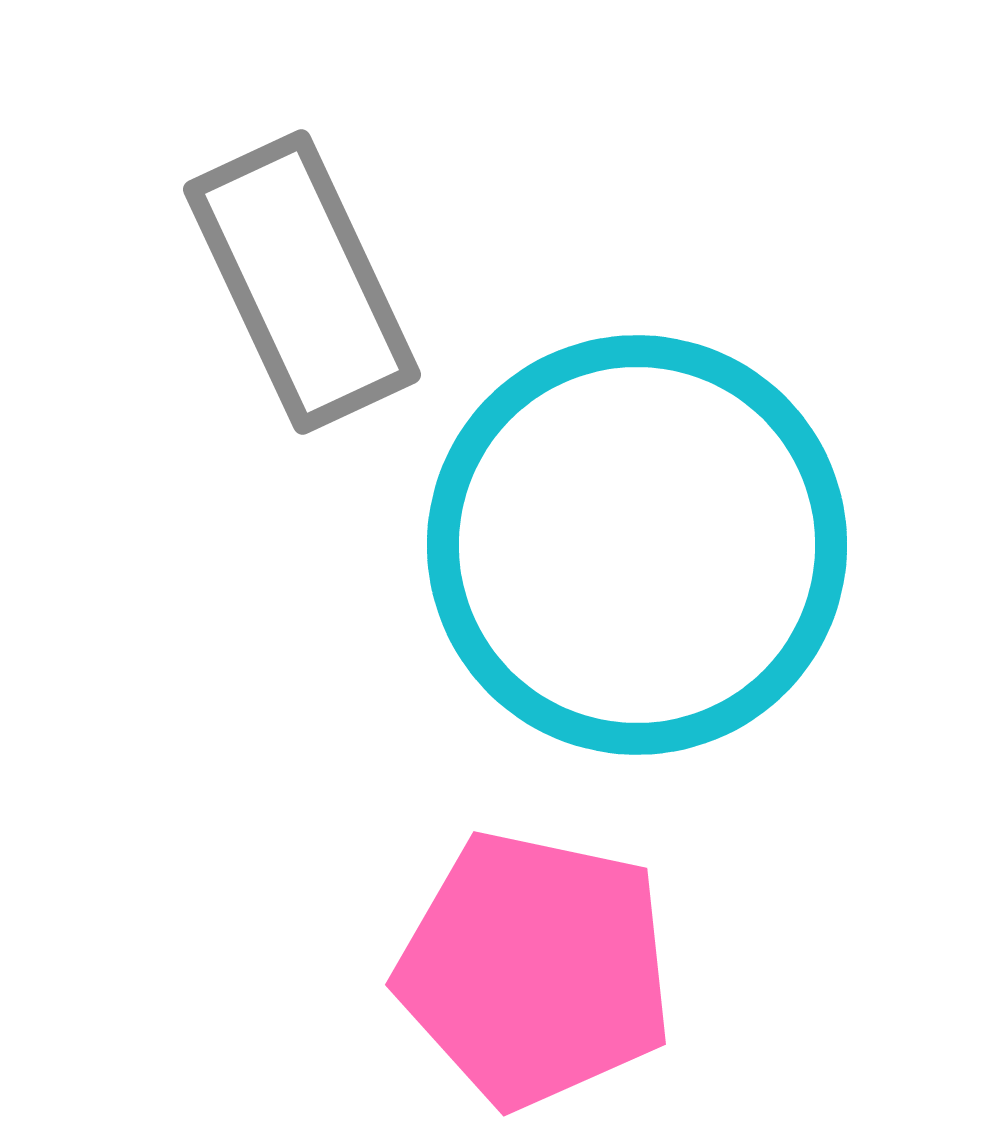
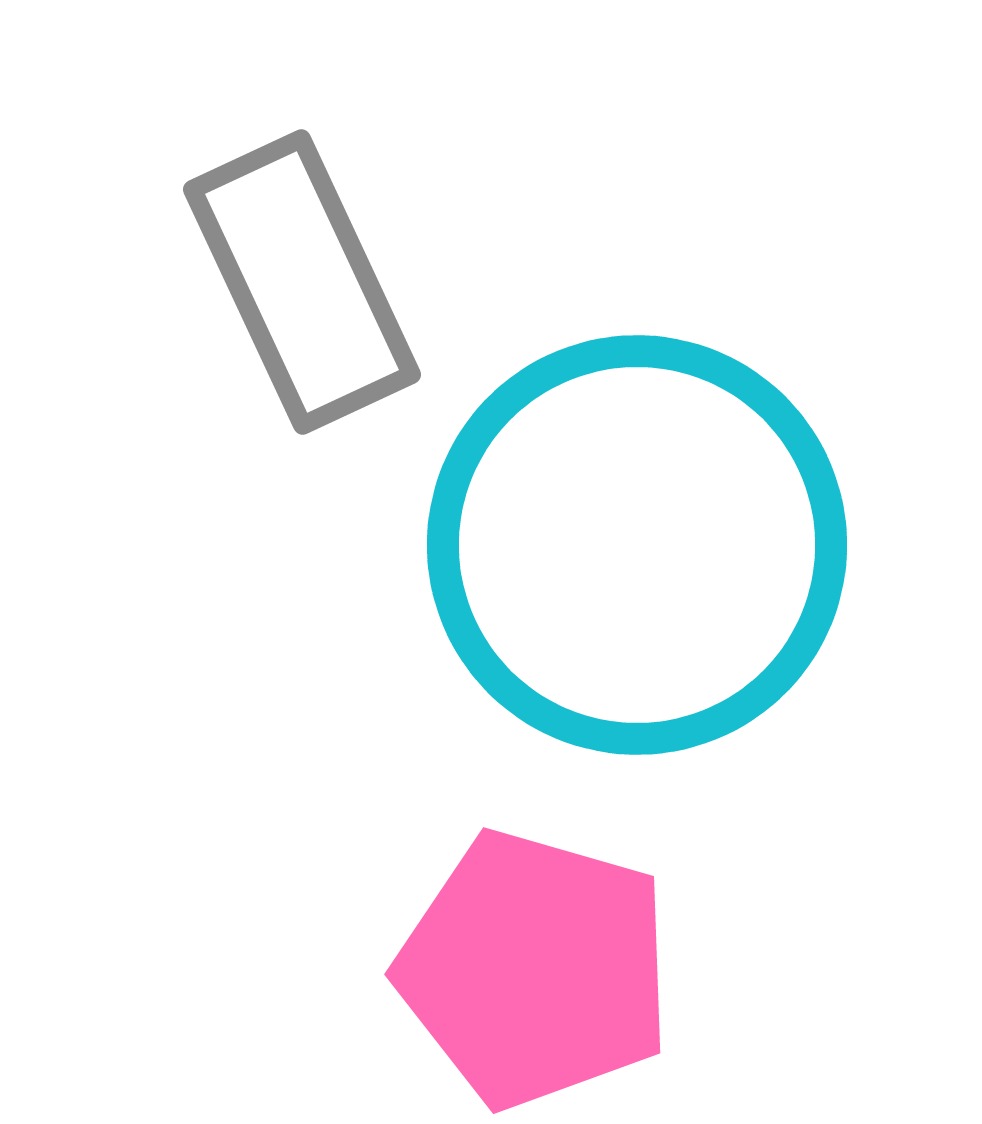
pink pentagon: rotated 4 degrees clockwise
